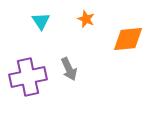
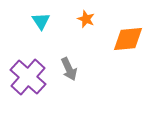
purple cross: rotated 36 degrees counterclockwise
